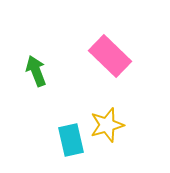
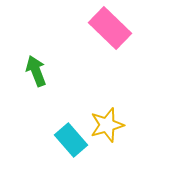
pink rectangle: moved 28 px up
cyan rectangle: rotated 28 degrees counterclockwise
